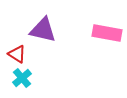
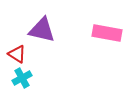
purple triangle: moved 1 px left
cyan cross: rotated 12 degrees clockwise
